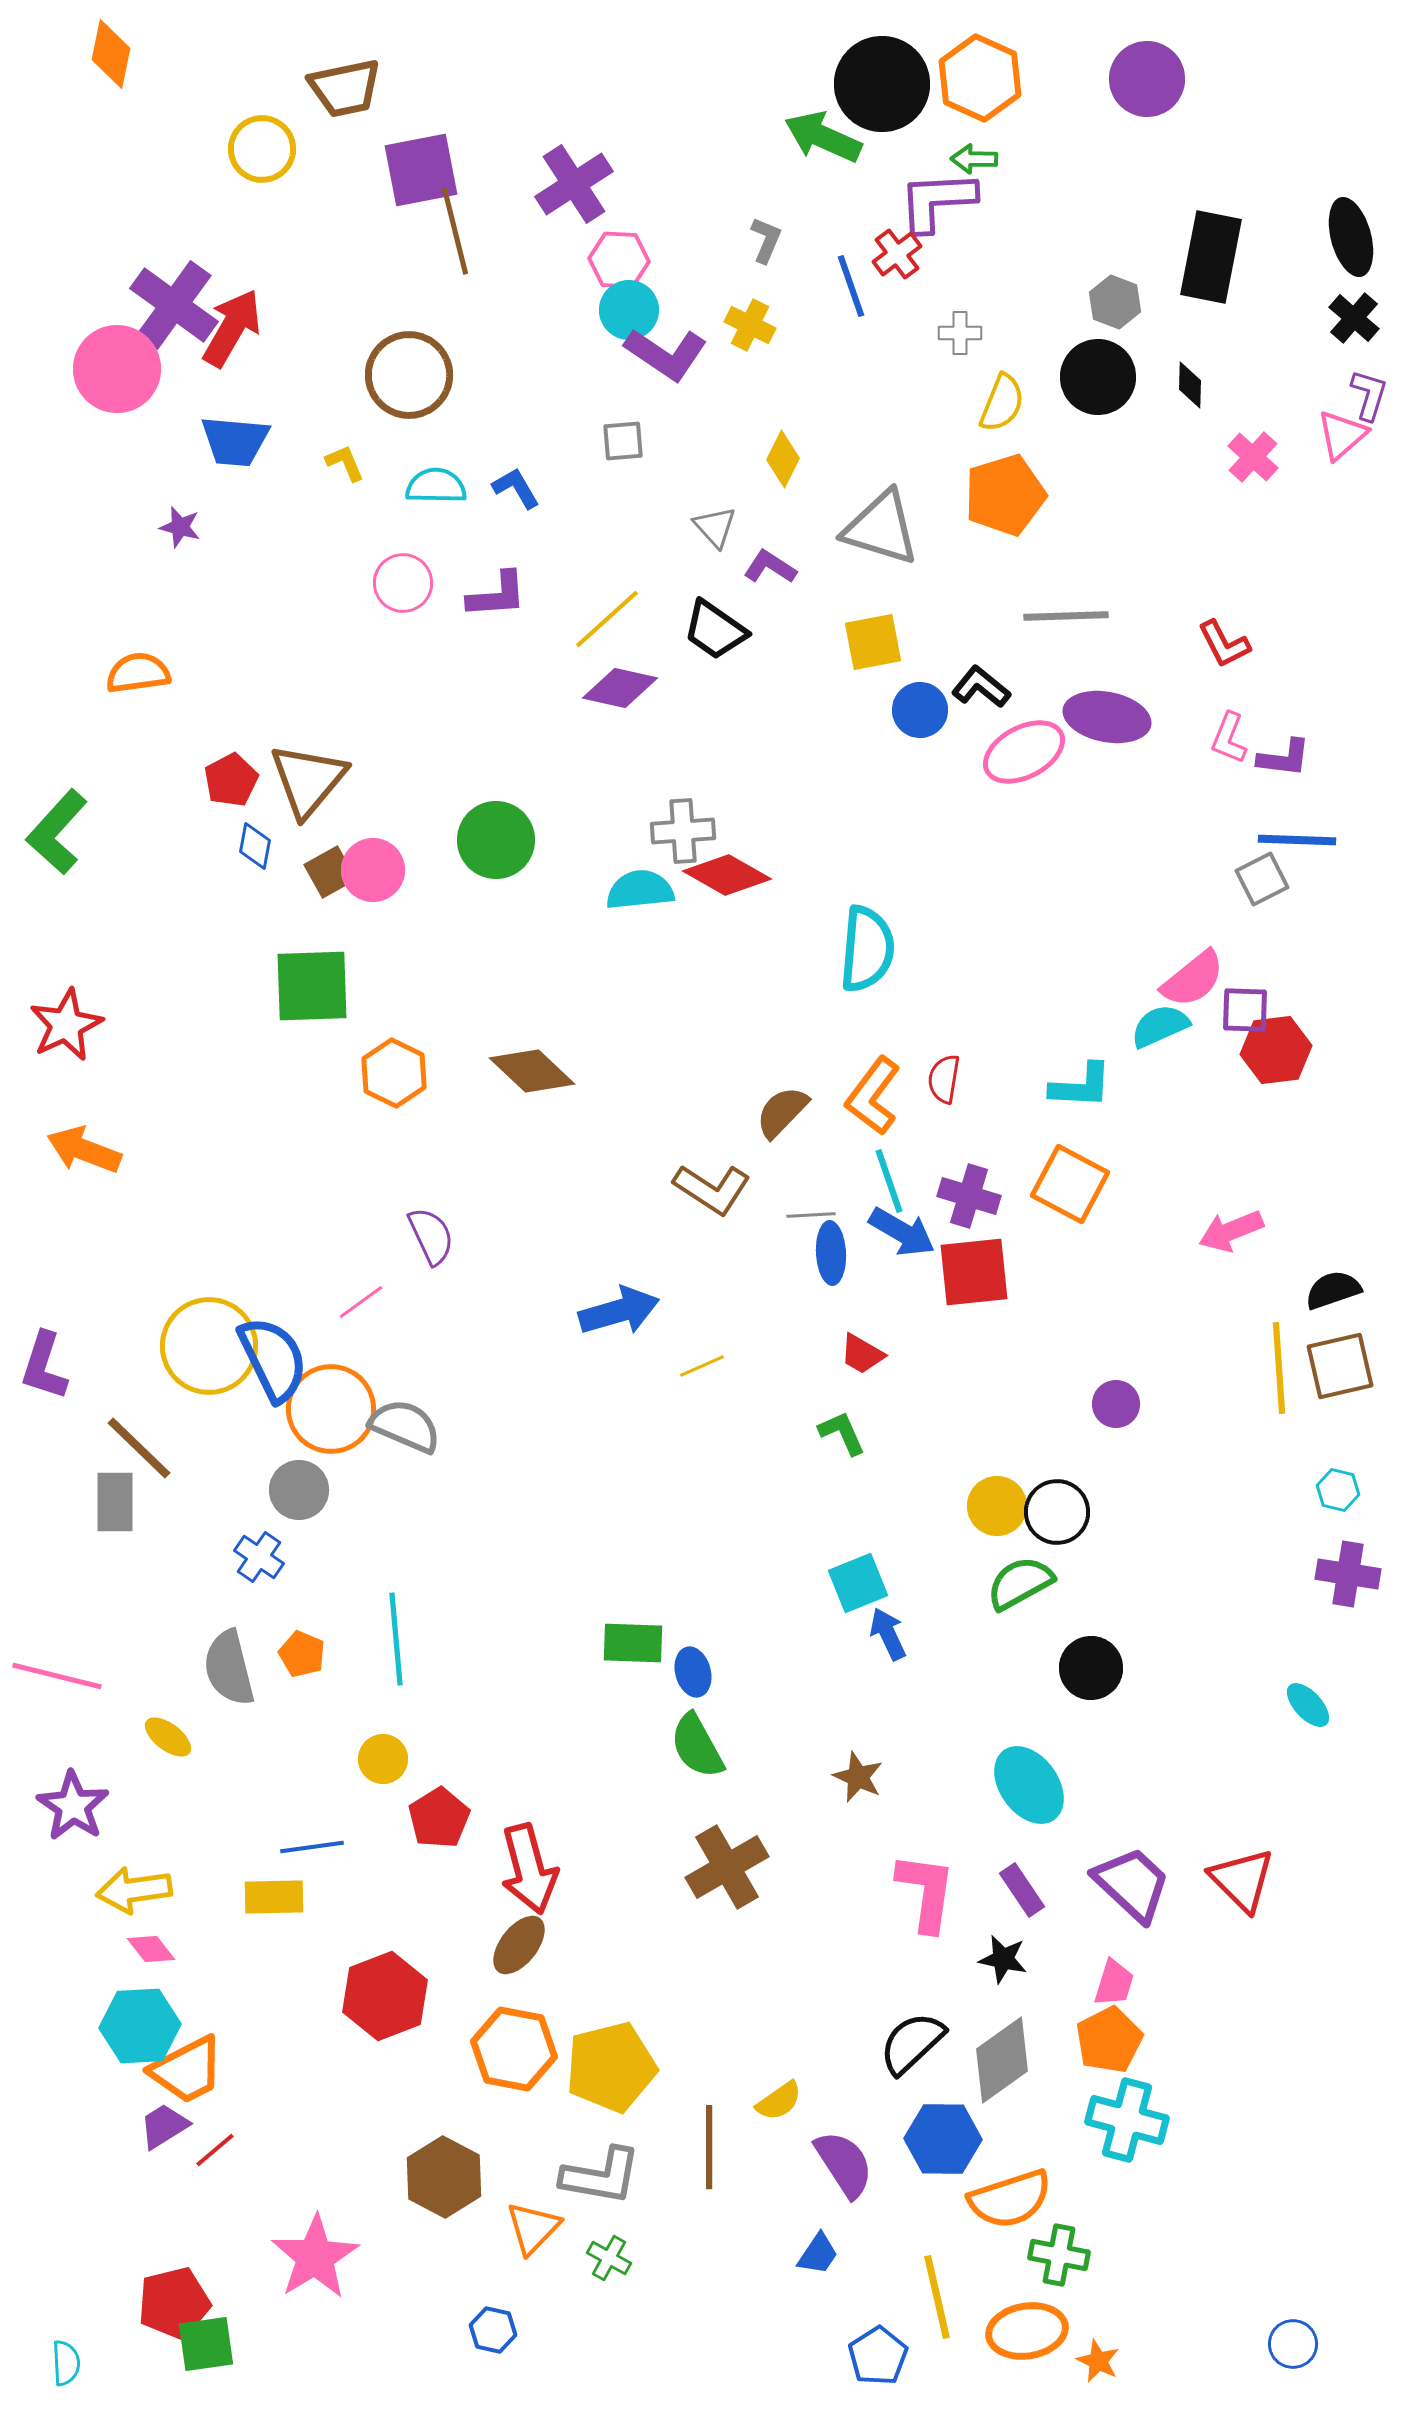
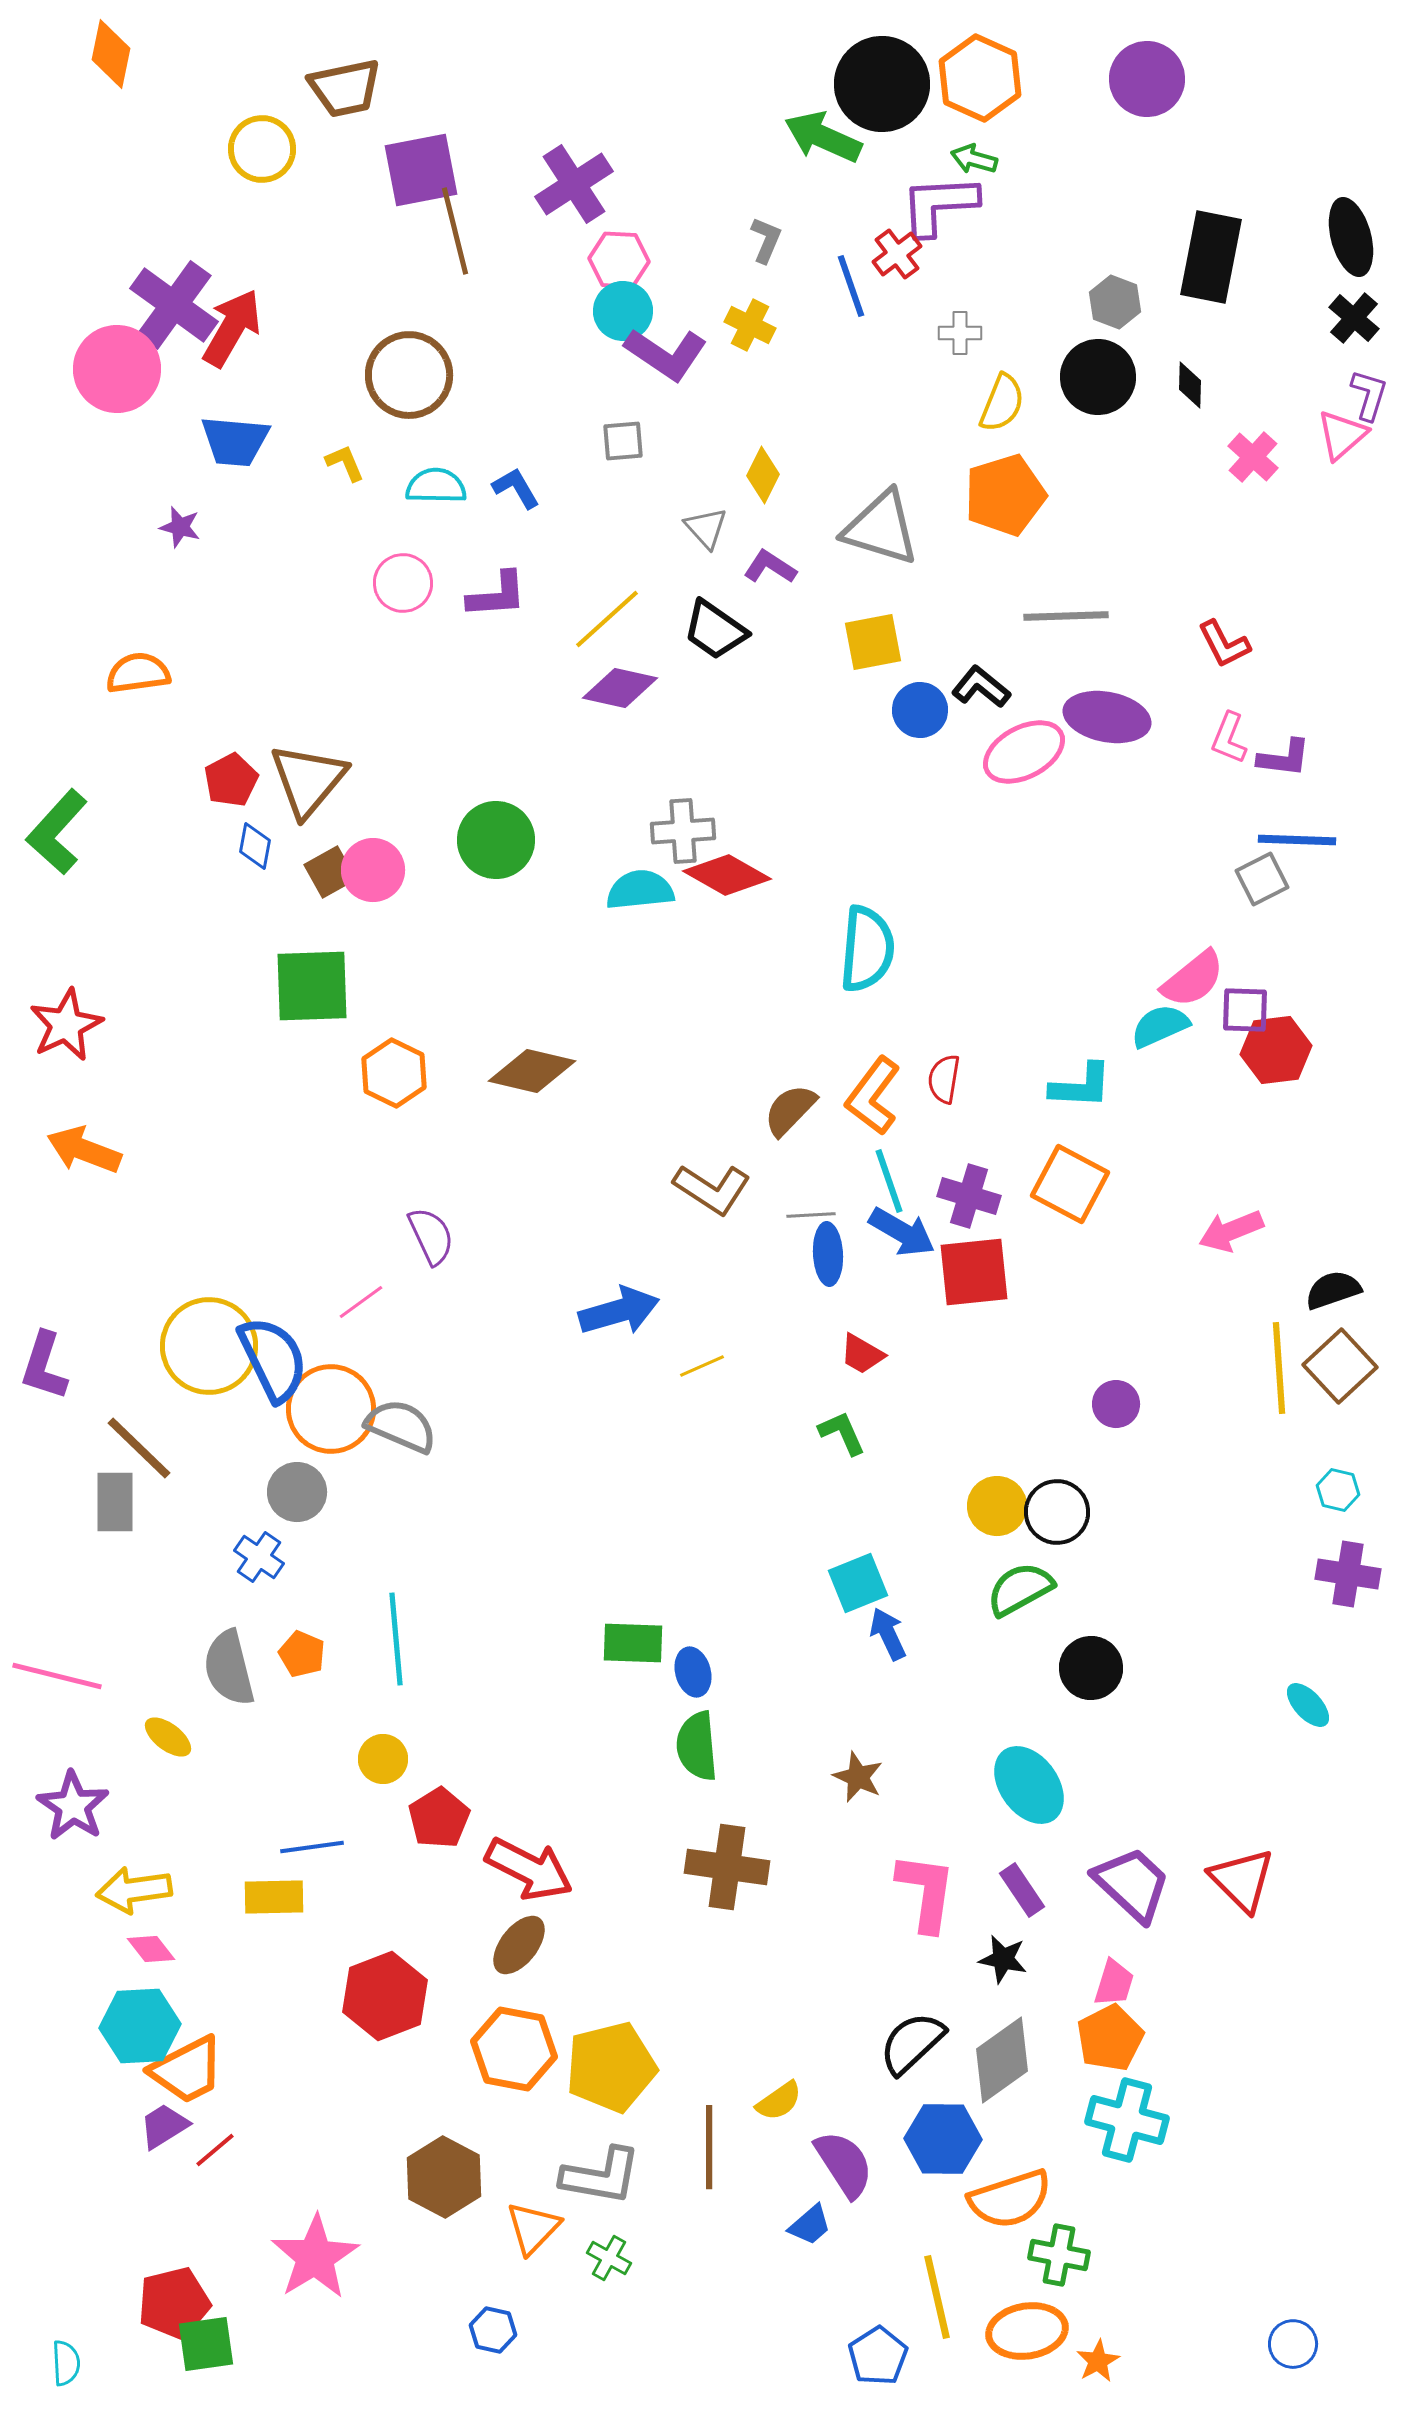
green arrow at (974, 159): rotated 15 degrees clockwise
purple L-shape at (937, 201): moved 2 px right, 4 px down
cyan circle at (629, 310): moved 6 px left, 1 px down
yellow diamond at (783, 459): moved 20 px left, 16 px down
gray triangle at (715, 527): moved 9 px left, 1 px down
brown diamond at (532, 1071): rotated 30 degrees counterclockwise
brown semicircle at (782, 1112): moved 8 px right, 2 px up
blue ellipse at (831, 1253): moved 3 px left, 1 px down
brown square at (1340, 1366): rotated 30 degrees counterclockwise
gray semicircle at (405, 1426): moved 4 px left
gray circle at (299, 1490): moved 2 px left, 2 px down
green semicircle at (1020, 1583): moved 6 px down
green semicircle at (697, 1746): rotated 24 degrees clockwise
brown cross at (727, 1867): rotated 38 degrees clockwise
red arrow at (529, 1869): rotated 48 degrees counterclockwise
orange pentagon at (1109, 2040): moved 1 px right, 2 px up
blue trapezoid at (818, 2254): moved 8 px left, 29 px up; rotated 15 degrees clockwise
orange star at (1098, 2361): rotated 18 degrees clockwise
